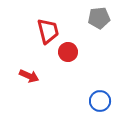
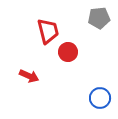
blue circle: moved 3 px up
